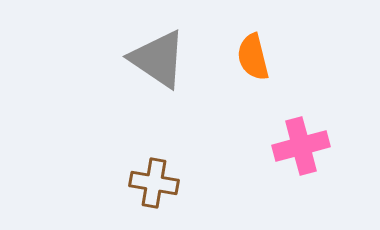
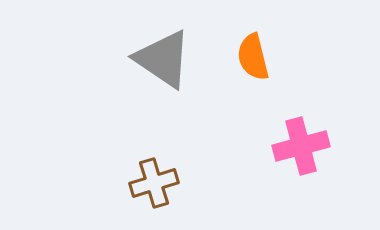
gray triangle: moved 5 px right
brown cross: rotated 27 degrees counterclockwise
